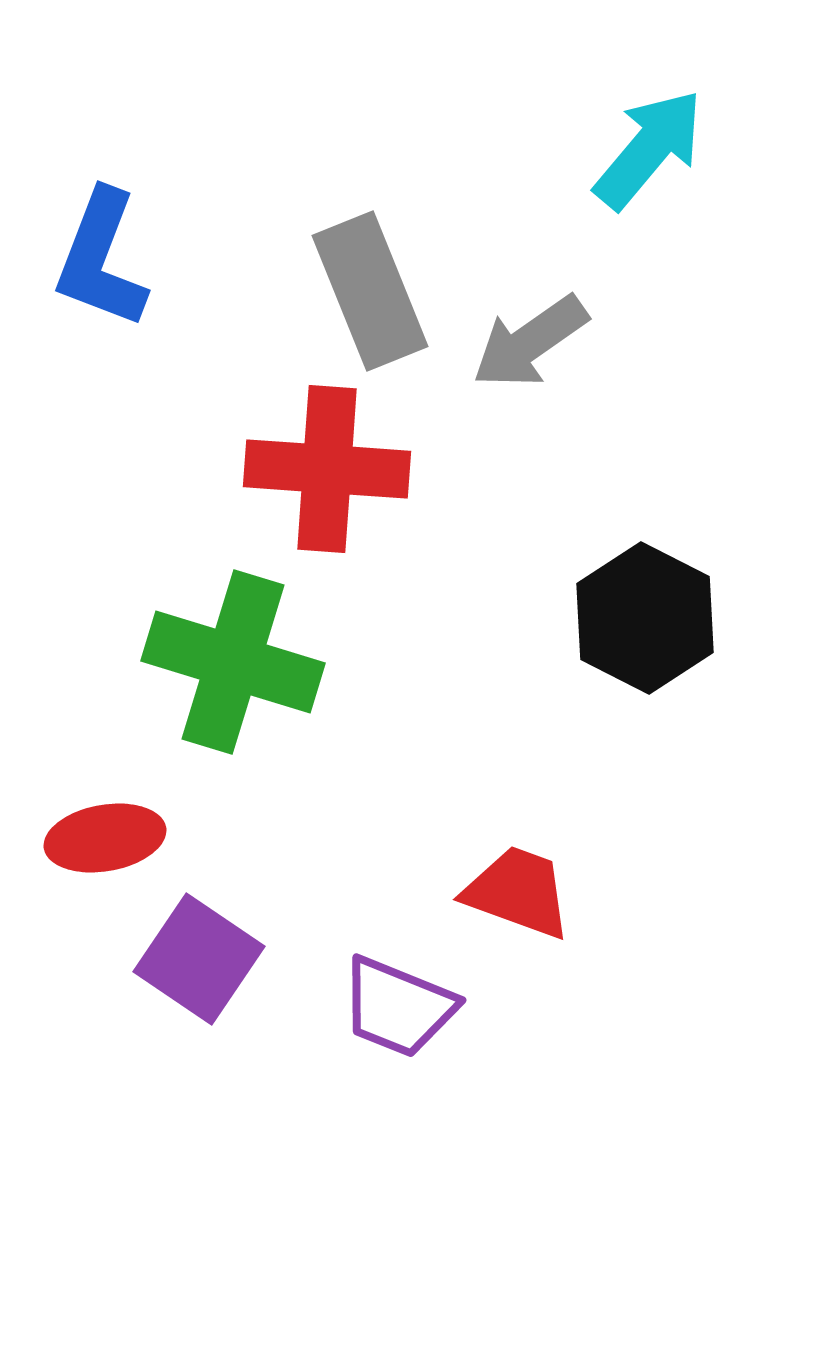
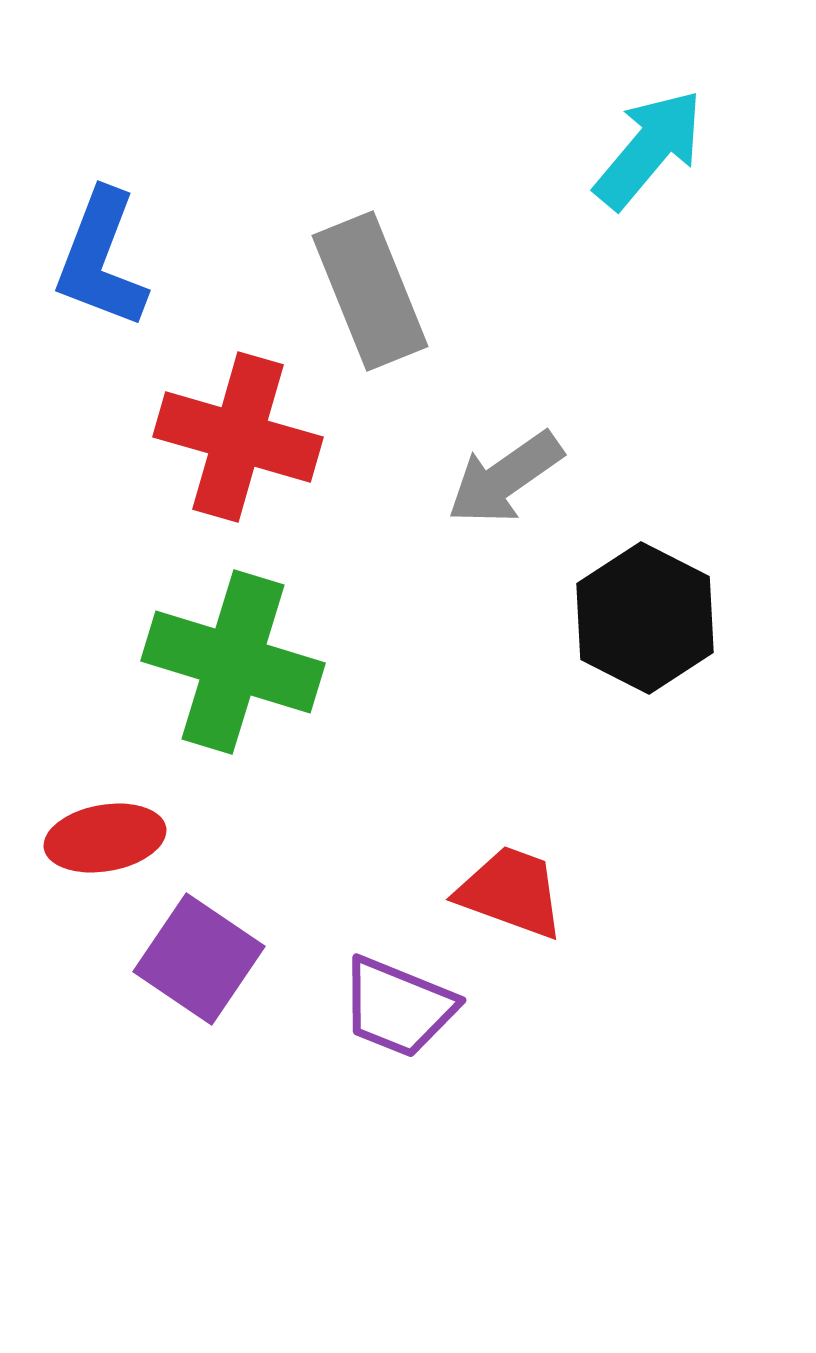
gray arrow: moved 25 px left, 136 px down
red cross: moved 89 px left, 32 px up; rotated 12 degrees clockwise
red trapezoid: moved 7 px left
